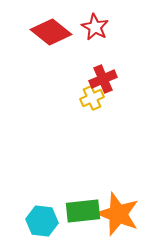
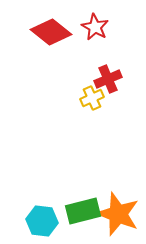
red cross: moved 5 px right
green rectangle: rotated 8 degrees counterclockwise
